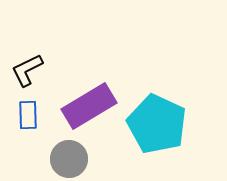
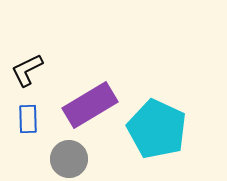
purple rectangle: moved 1 px right, 1 px up
blue rectangle: moved 4 px down
cyan pentagon: moved 5 px down
